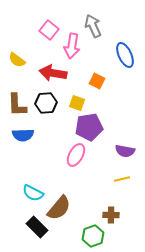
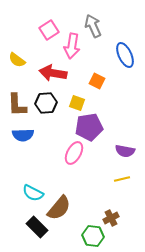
pink square: rotated 18 degrees clockwise
pink ellipse: moved 2 px left, 2 px up
brown cross: moved 3 px down; rotated 28 degrees counterclockwise
green hexagon: rotated 25 degrees clockwise
